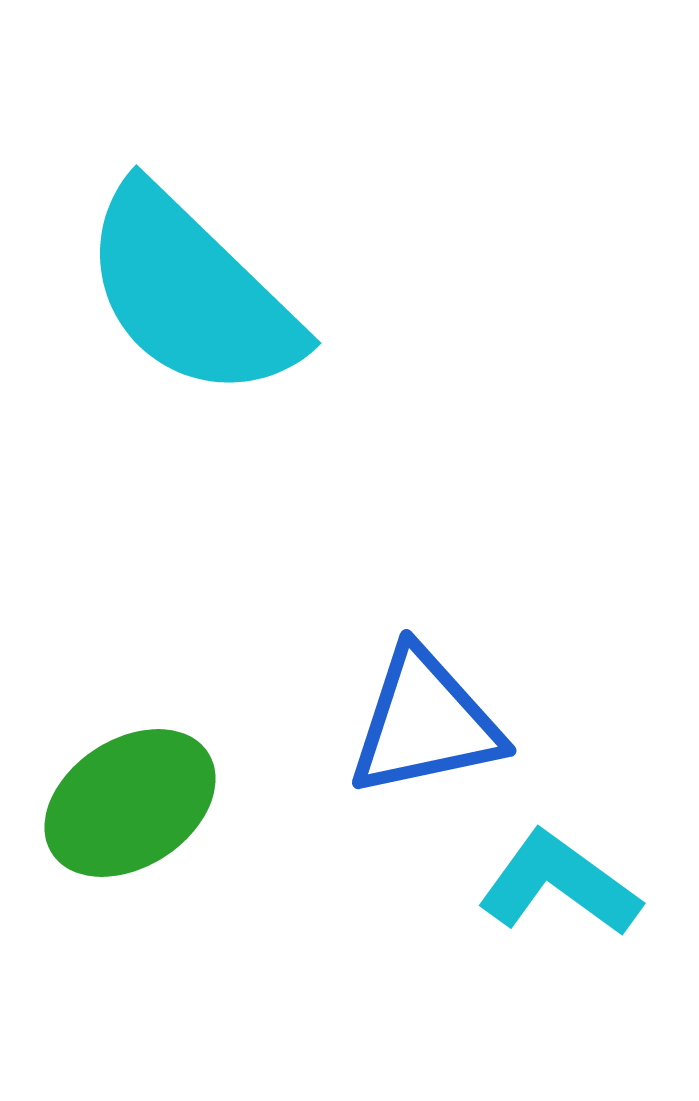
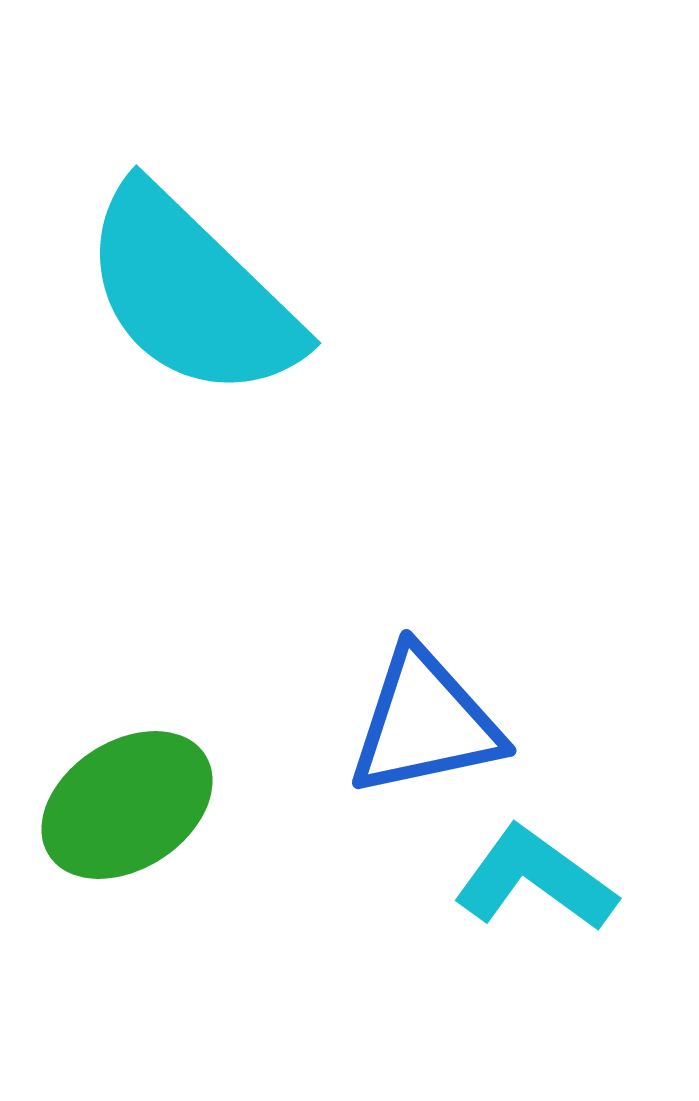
green ellipse: moved 3 px left, 2 px down
cyan L-shape: moved 24 px left, 5 px up
